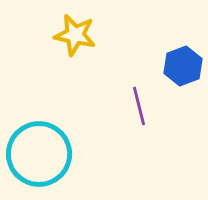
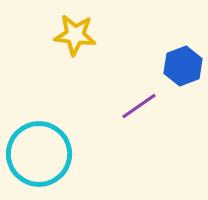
yellow star: rotated 6 degrees counterclockwise
purple line: rotated 69 degrees clockwise
